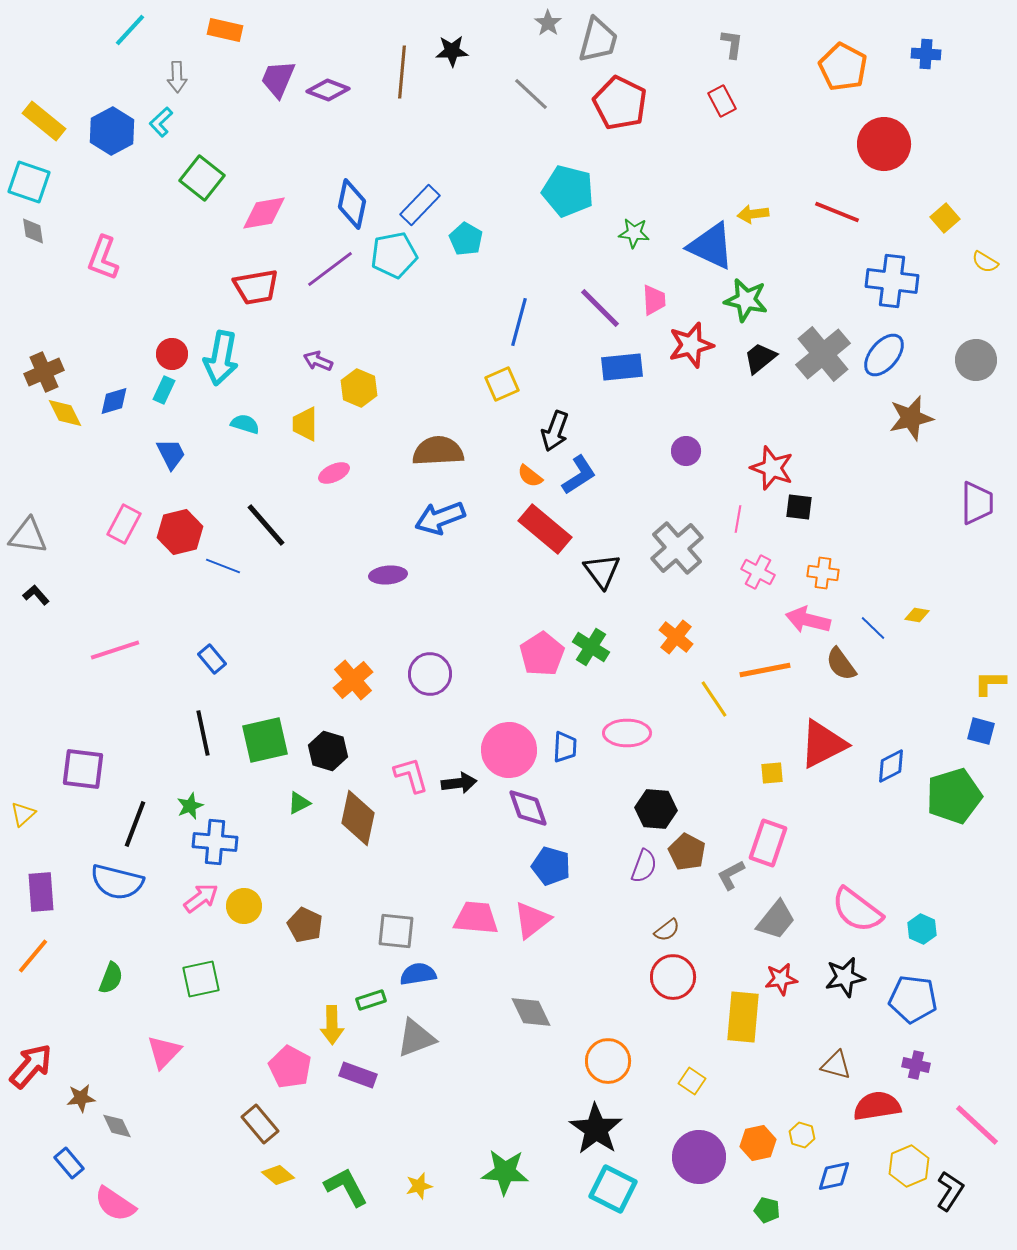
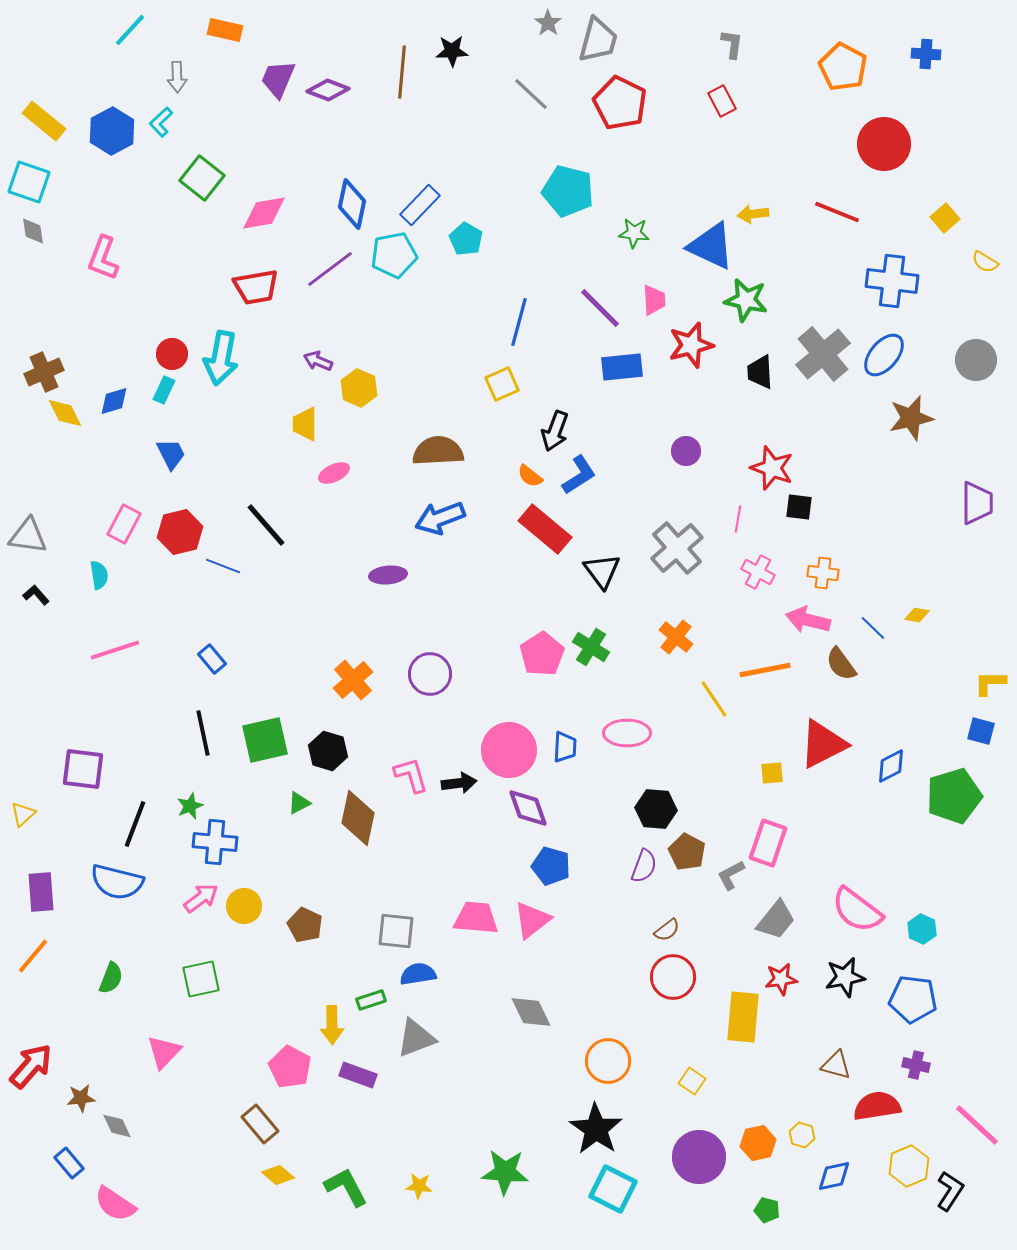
black trapezoid at (760, 358): moved 14 px down; rotated 54 degrees counterclockwise
cyan semicircle at (245, 424): moved 146 px left, 151 px down; rotated 64 degrees clockwise
yellow star at (419, 1186): rotated 20 degrees clockwise
